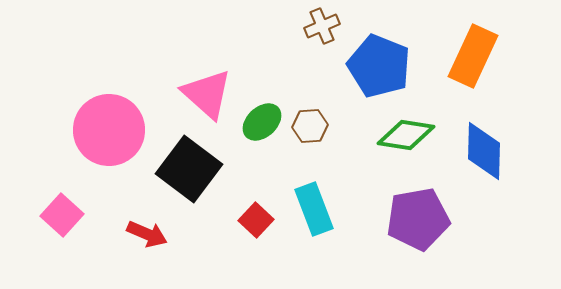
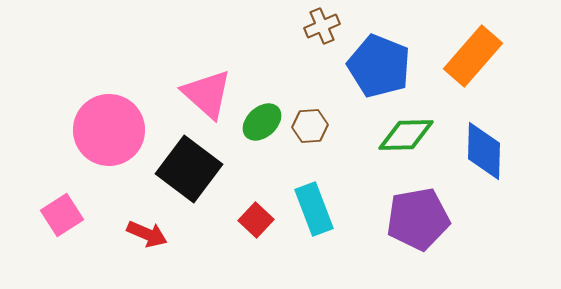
orange rectangle: rotated 16 degrees clockwise
green diamond: rotated 10 degrees counterclockwise
pink square: rotated 15 degrees clockwise
